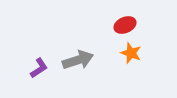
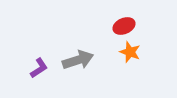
red ellipse: moved 1 px left, 1 px down
orange star: moved 1 px left, 1 px up
